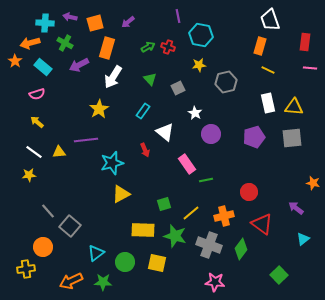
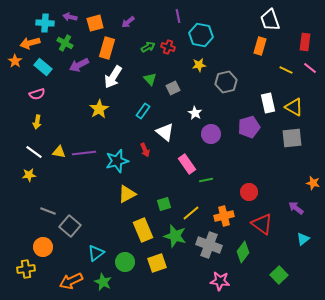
pink line at (310, 68): rotated 32 degrees clockwise
yellow line at (268, 70): moved 18 px right
gray square at (178, 88): moved 5 px left
yellow triangle at (294, 107): rotated 24 degrees clockwise
yellow arrow at (37, 122): rotated 120 degrees counterclockwise
purple pentagon at (254, 137): moved 5 px left, 10 px up
purple line at (86, 140): moved 2 px left, 13 px down
yellow triangle at (59, 152): rotated 16 degrees clockwise
cyan star at (112, 163): moved 5 px right, 2 px up
yellow triangle at (121, 194): moved 6 px right
gray line at (48, 211): rotated 28 degrees counterclockwise
yellow rectangle at (143, 230): rotated 65 degrees clockwise
green diamond at (241, 249): moved 2 px right, 3 px down
yellow square at (157, 263): rotated 30 degrees counterclockwise
green star at (103, 282): rotated 24 degrees clockwise
pink star at (215, 282): moved 5 px right, 1 px up
